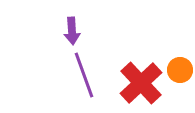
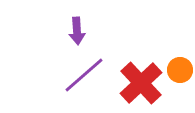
purple arrow: moved 5 px right
purple line: rotated 69 degrees clockwise
